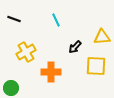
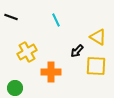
black line: moved 3 px left, 2 px up
yellow triangle: moved 4 px left; rotated 36 degrees clockwise
black arrow: moved 2 px right, 4 px down
yellow cross: moved 1 px right
green circle: moved 4 px right
